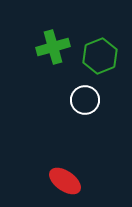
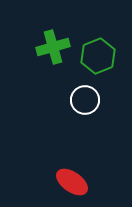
green hexagon: moved 2 px left
red ellipse: moved 7 px right, 1 px down
